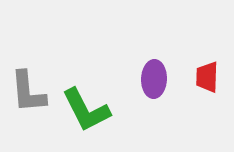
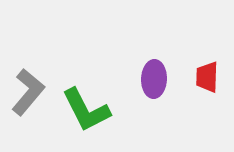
gray L-shape: rotated 135 degrees counterclockwise
